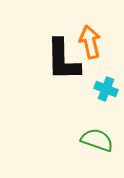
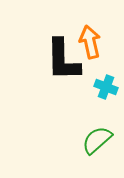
cyan cross: moved 2 px up
green semicircle: rotated 60 degrees counterclockwise
